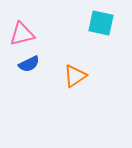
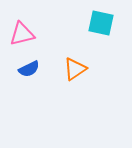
blue semicircle: moved 5 px down
orange triangle: moved 7 px up
